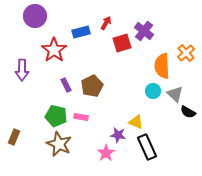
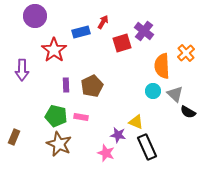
red arrow: moved 3 px left, 1 px up
purple rectangle: rotated 24 degrees clockwise
pink star: rotated 18 degrees counterclockwise
